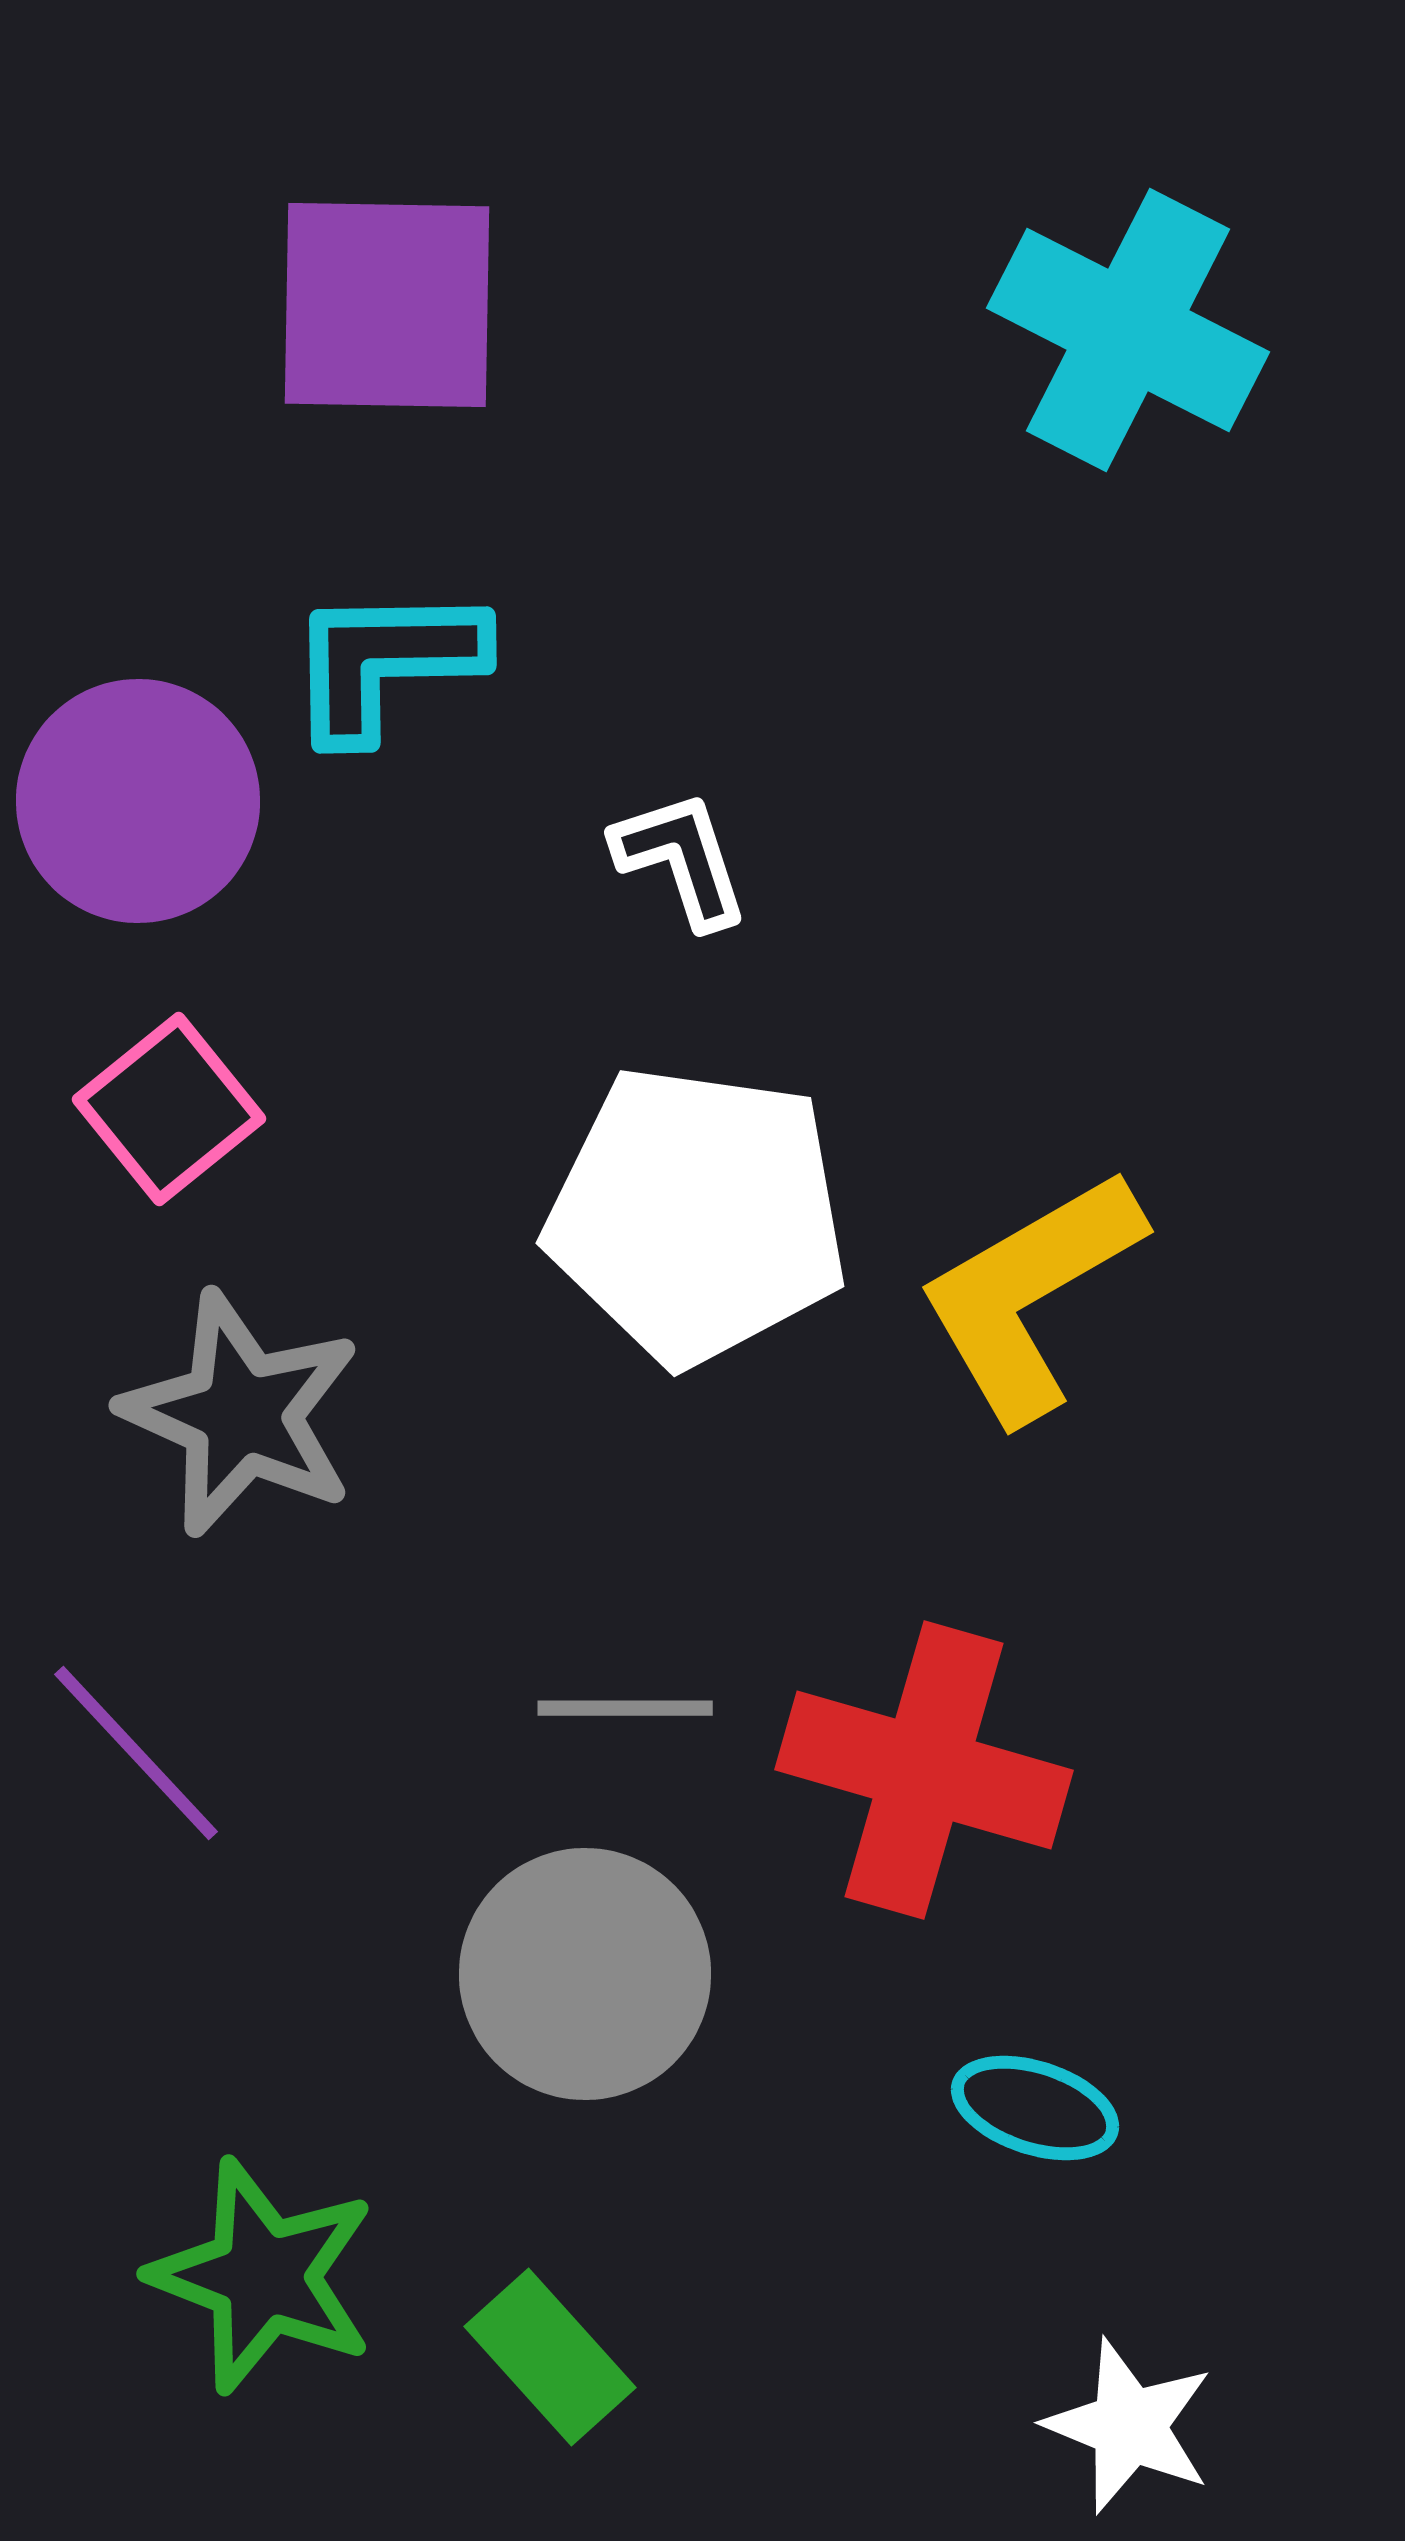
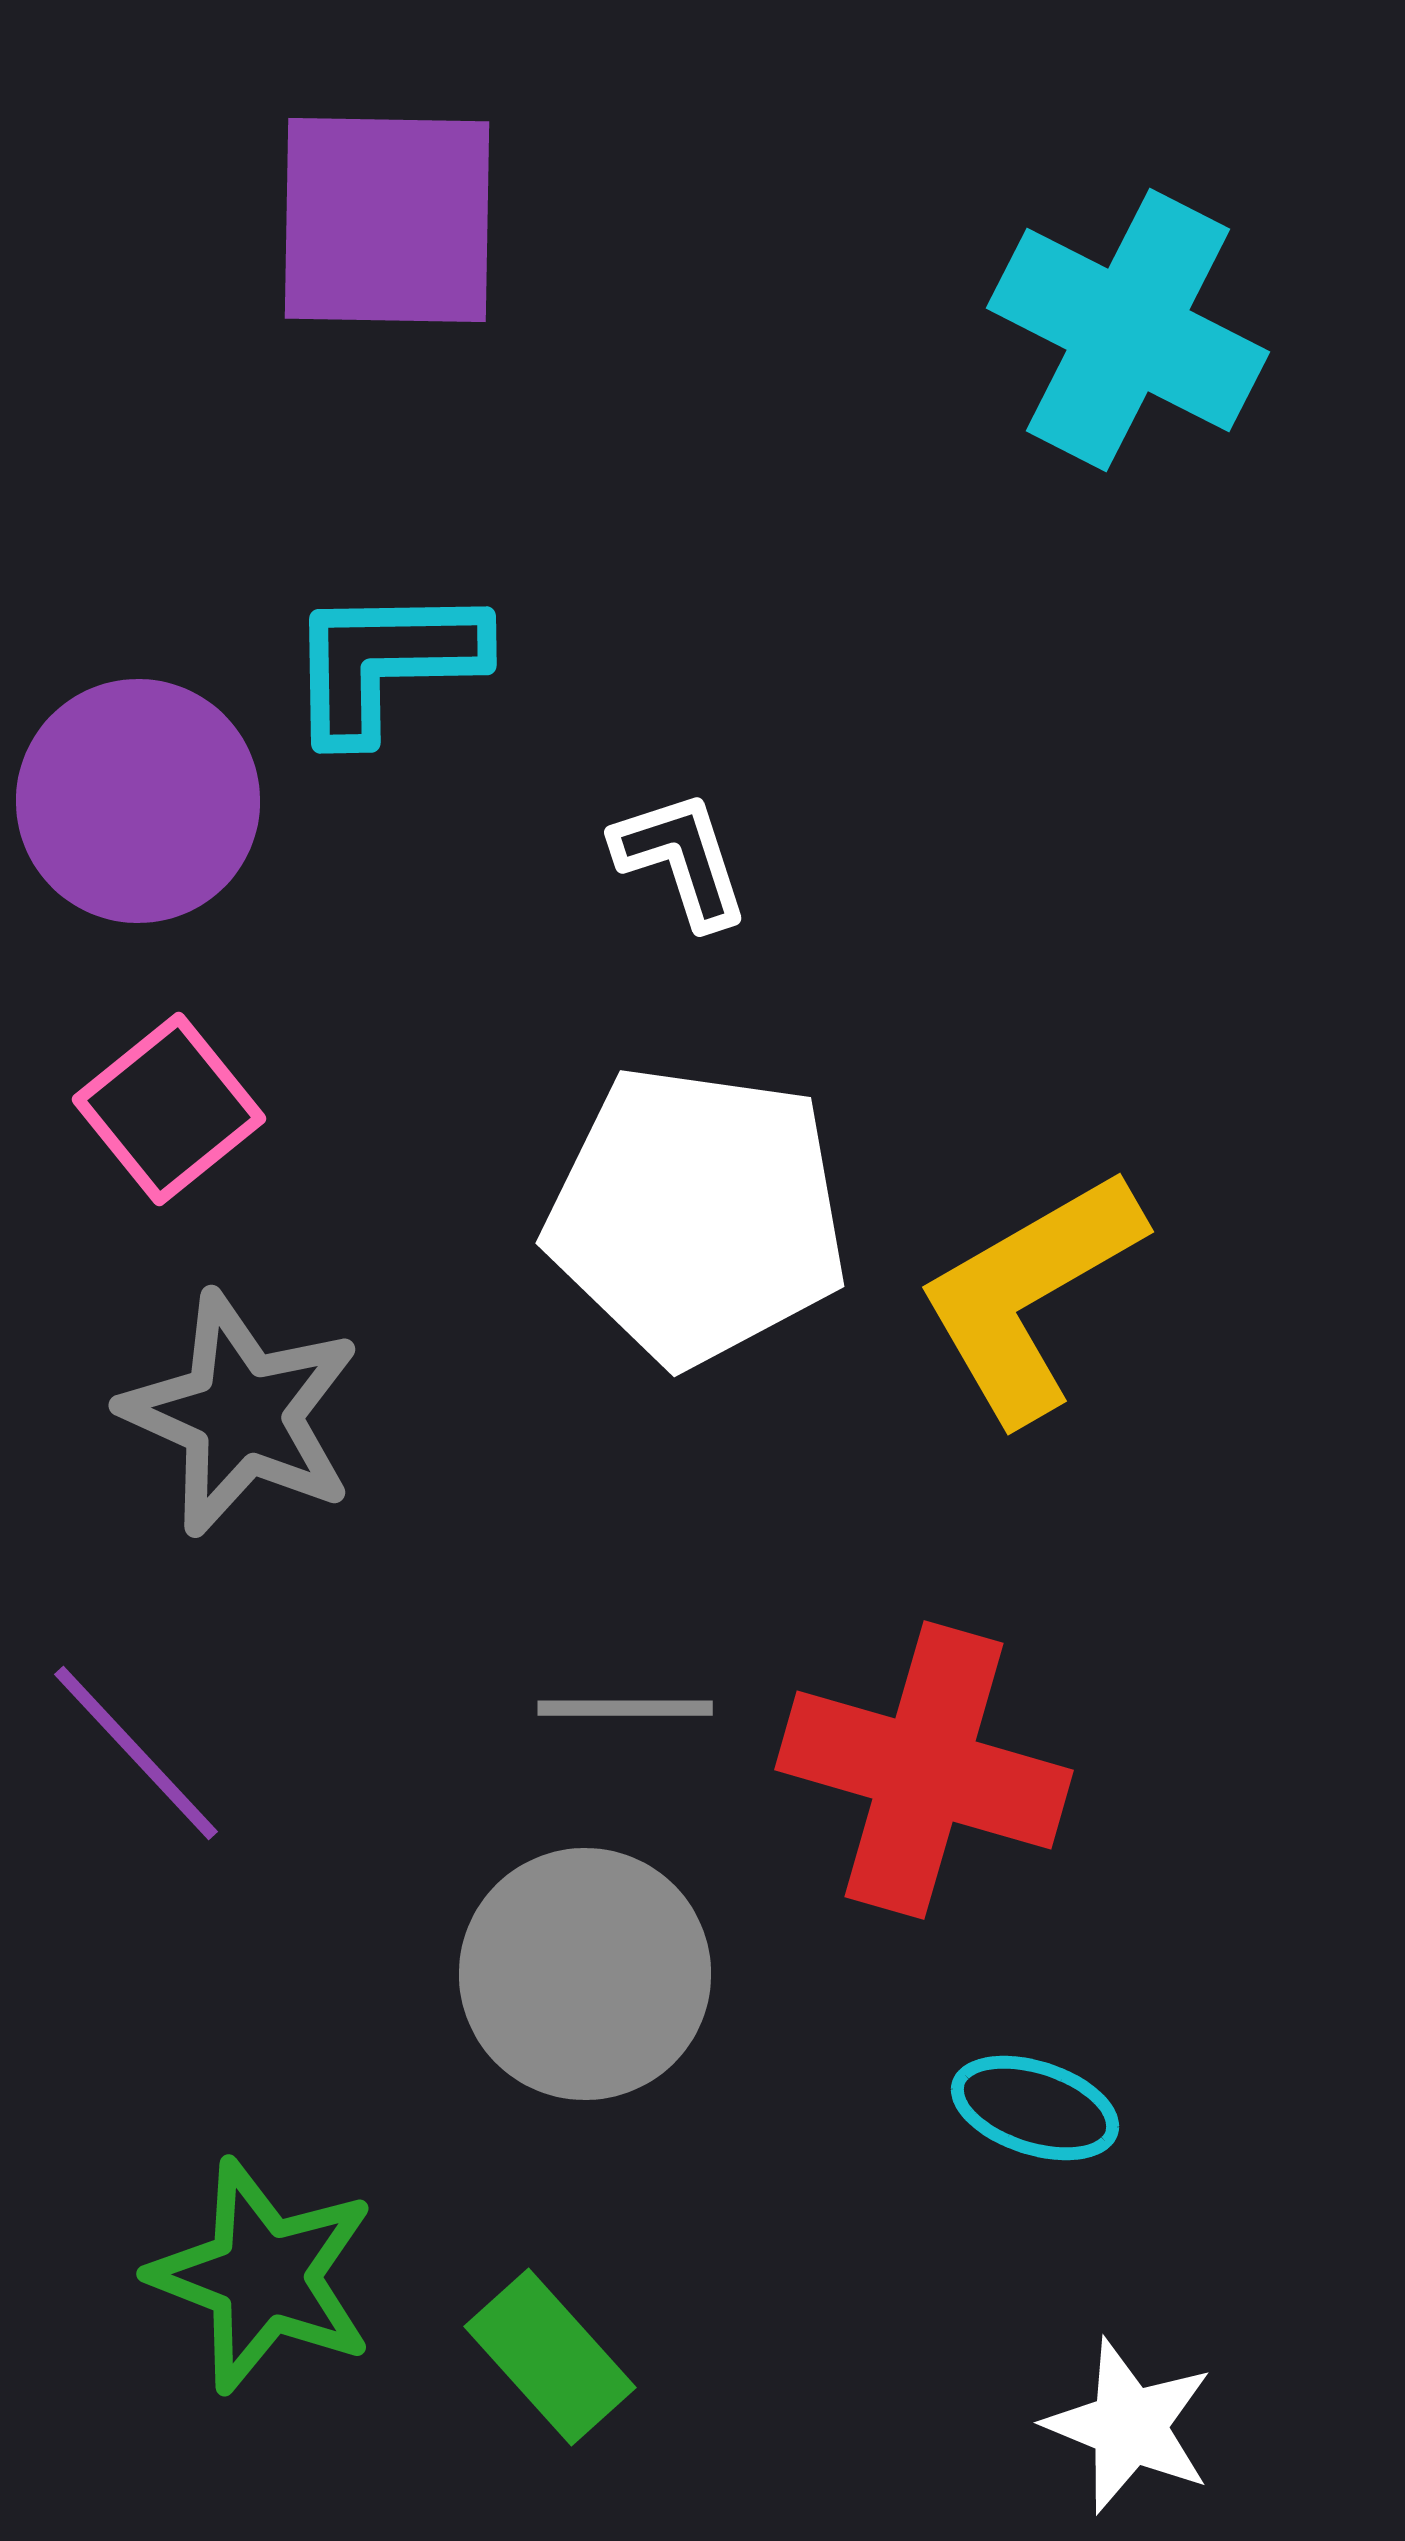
purple square: moved 85 px up
